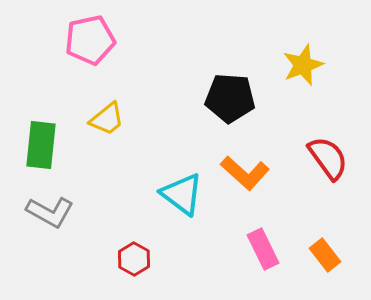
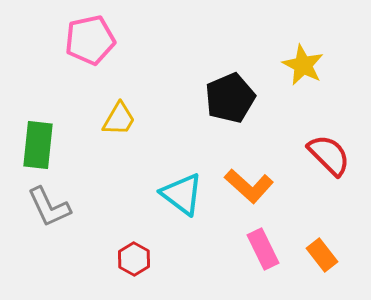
yellow star: rotated 24 degrees counterclockwise
black pentagon: rotated 27 degrees counterclockwise
yellow trapezoid: moved 12 px right; rotated 21 degrees counterclockwise
green rectangle: moved 3 px left
red semicircle: moved 1 px right, 3 px up; rotated 9 degrees counterclockwise
orange L-shape: moved 4 px right, 13 px down
gray L-shape: moved 1 px left, 5 px up; rotated 36 degrees clockwise
orange rectangle: moved 3 px left
